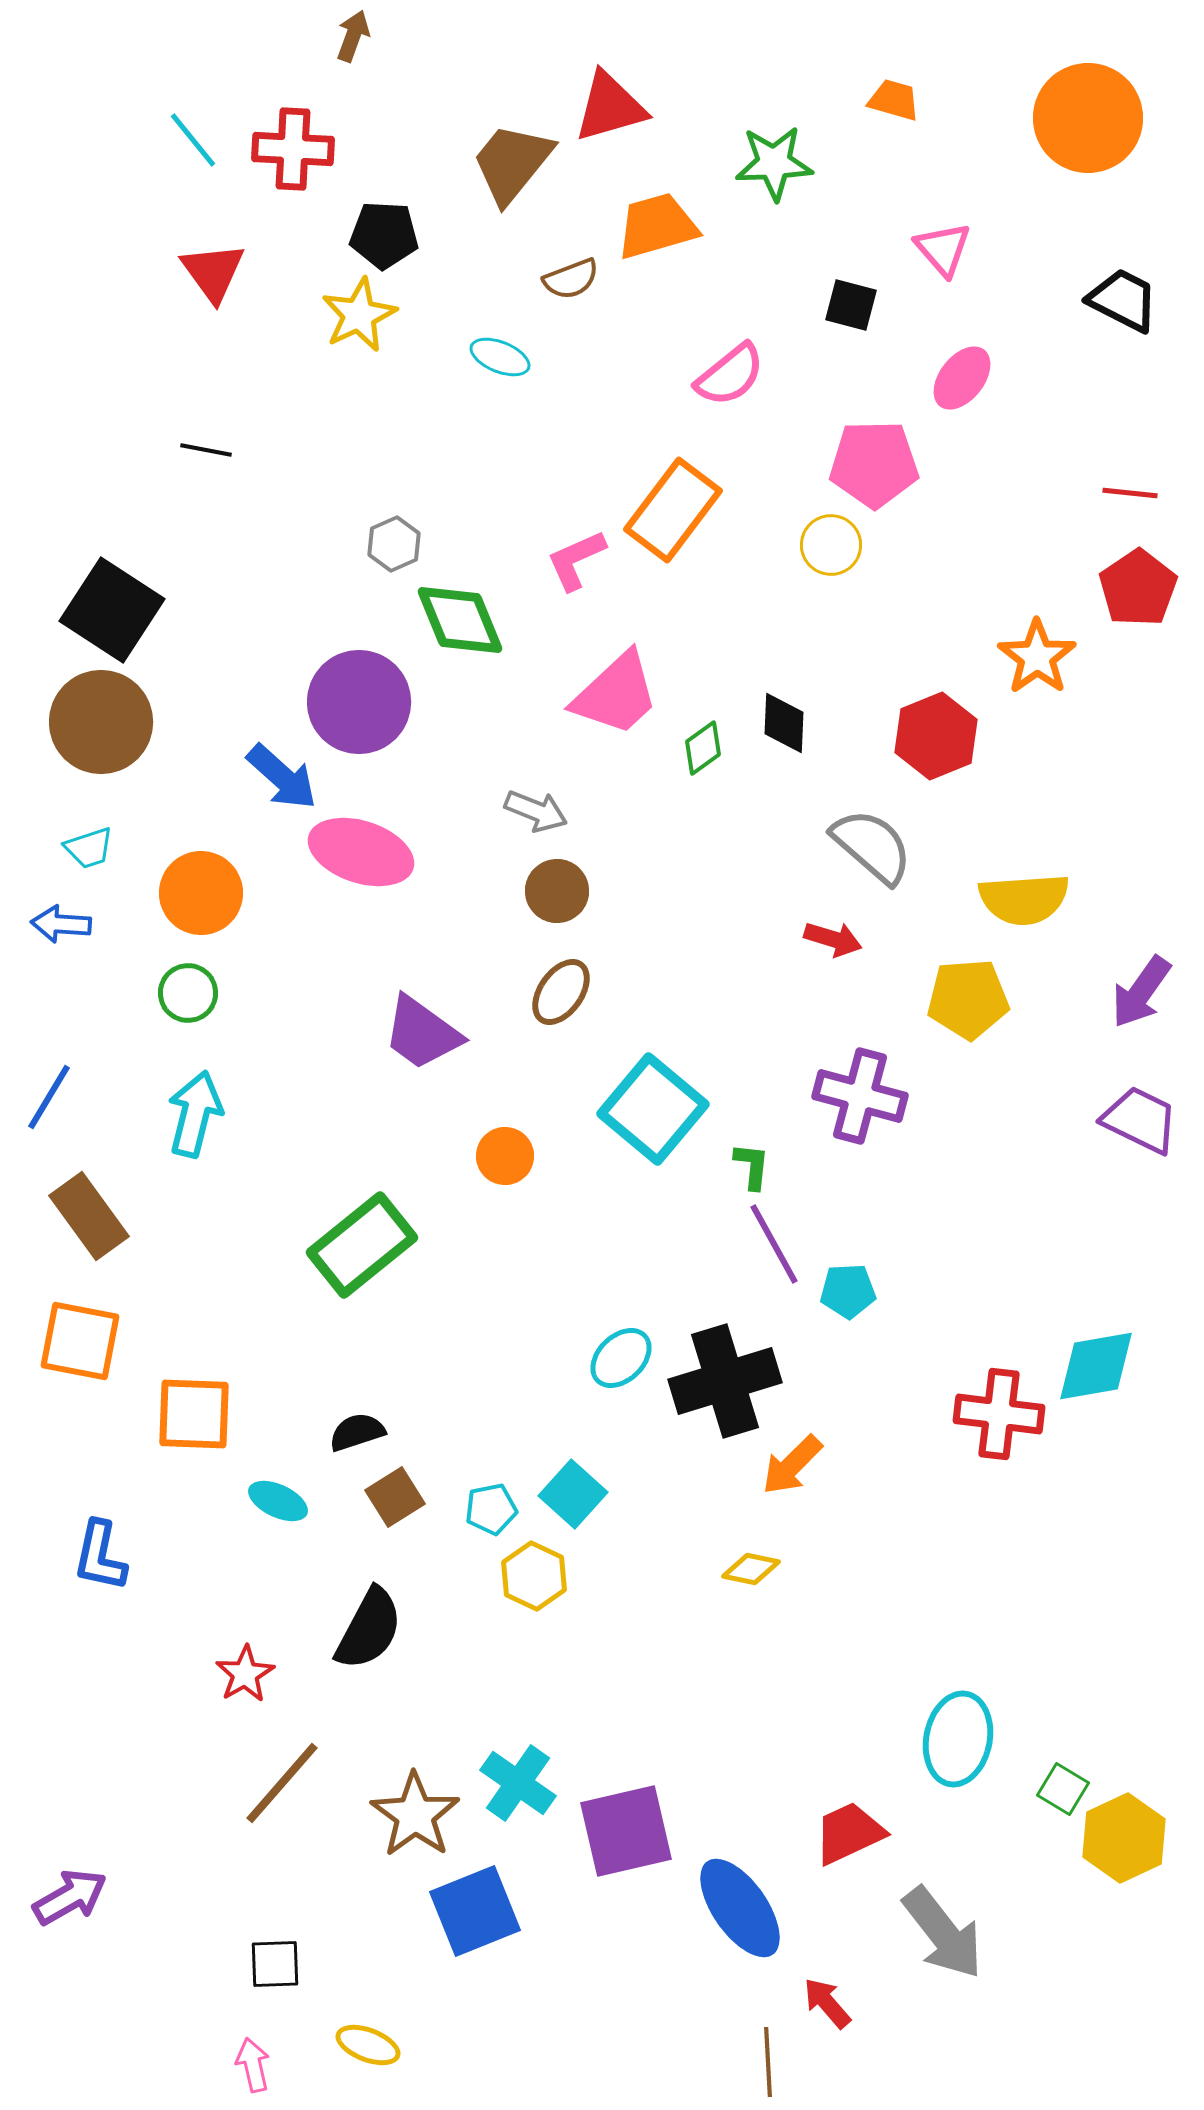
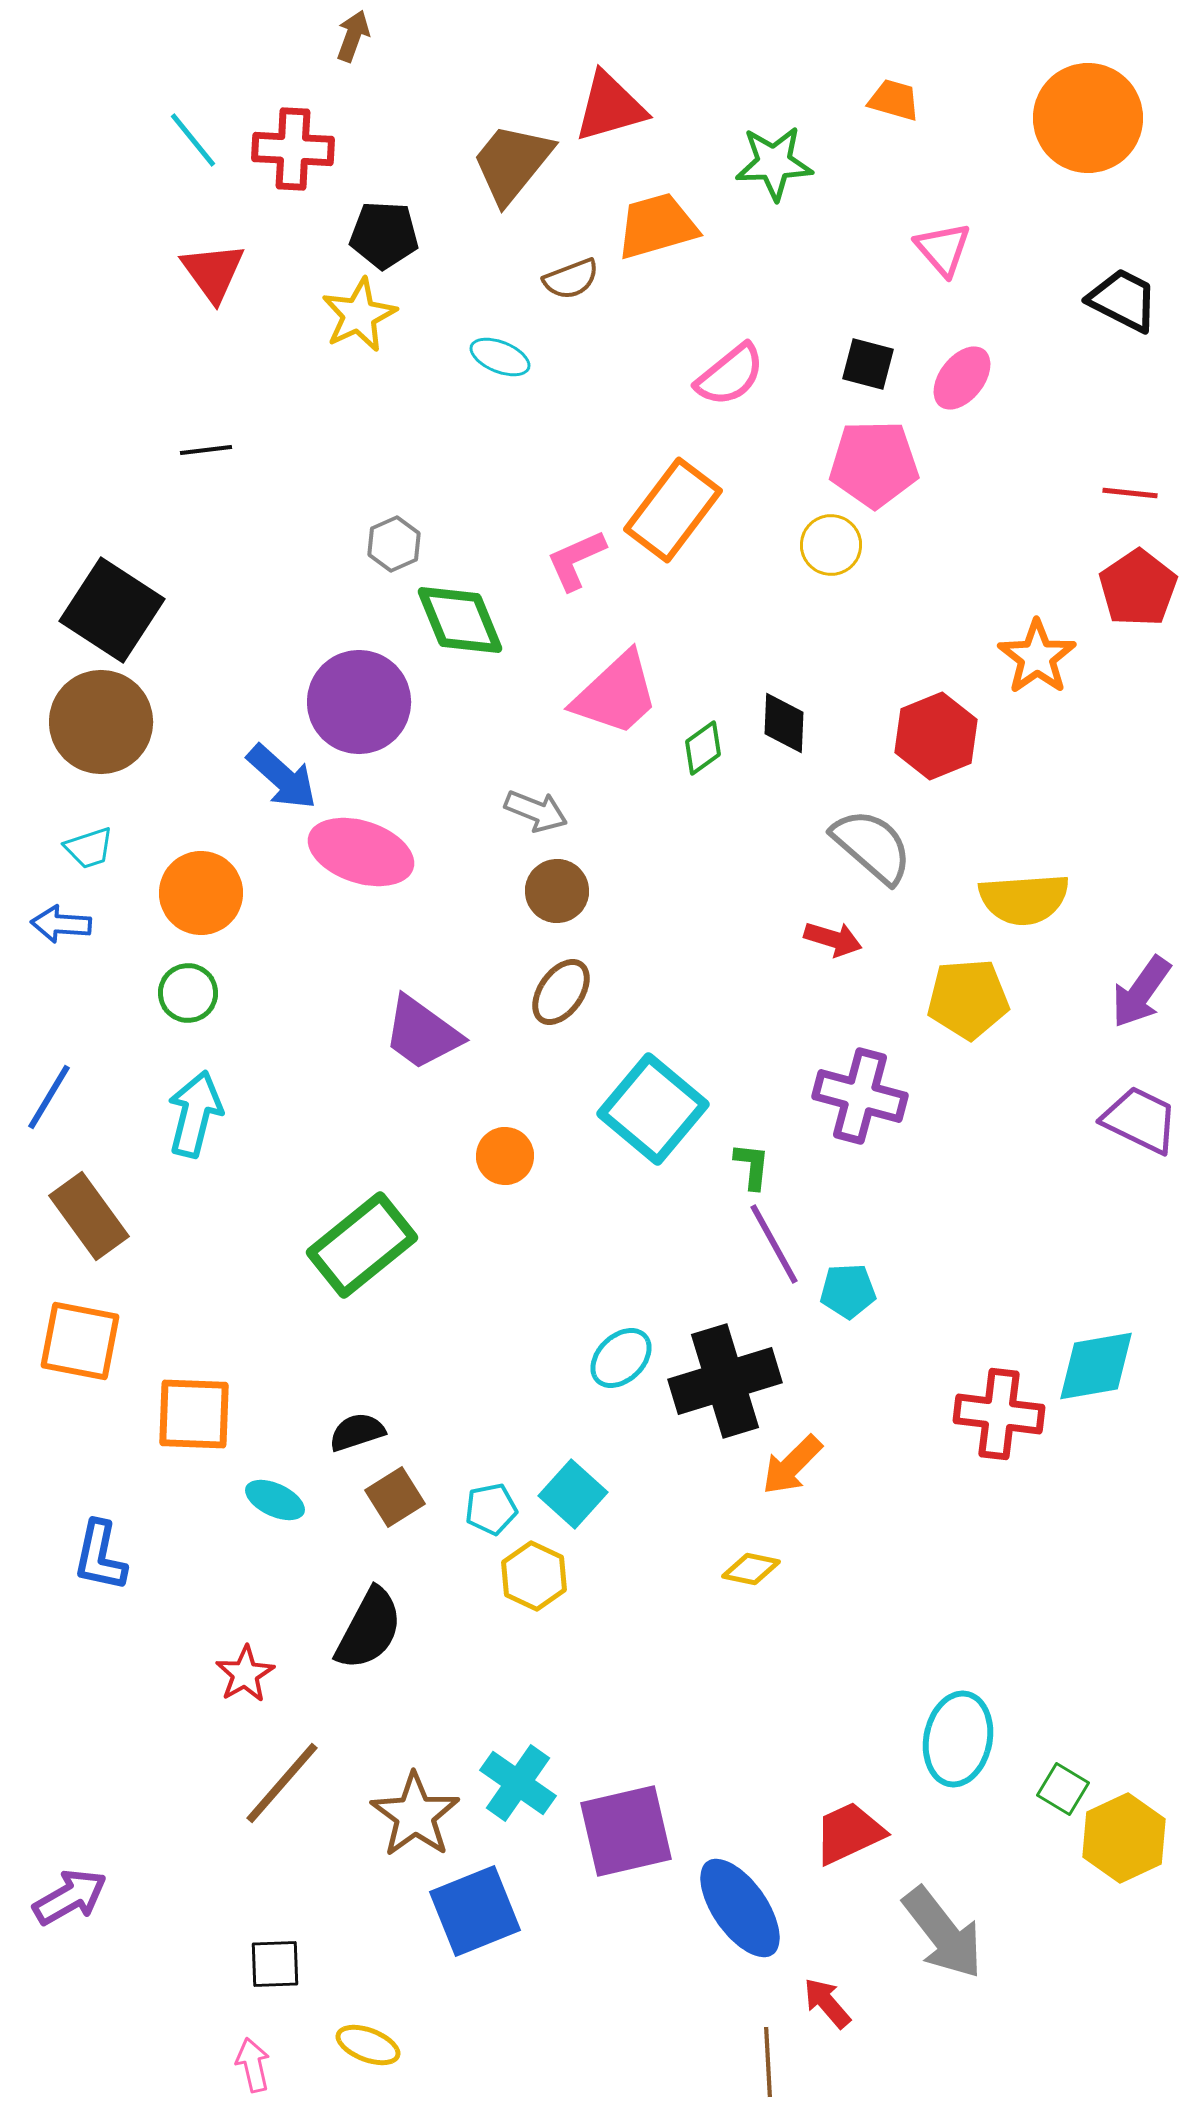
black square at (851, 305): moved 17 px right, 59 px down
black line at (206, 450): rotated 18 degrees counterclockwise
cyan ellipse at (278, 1501): moved 3 px left, 1 px up
